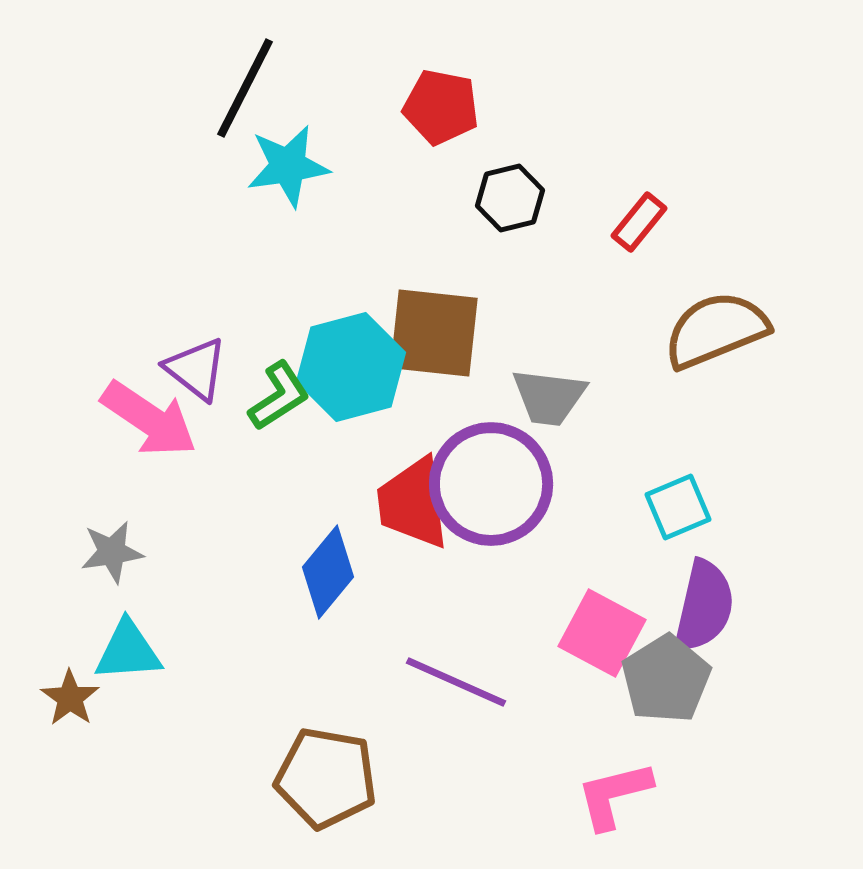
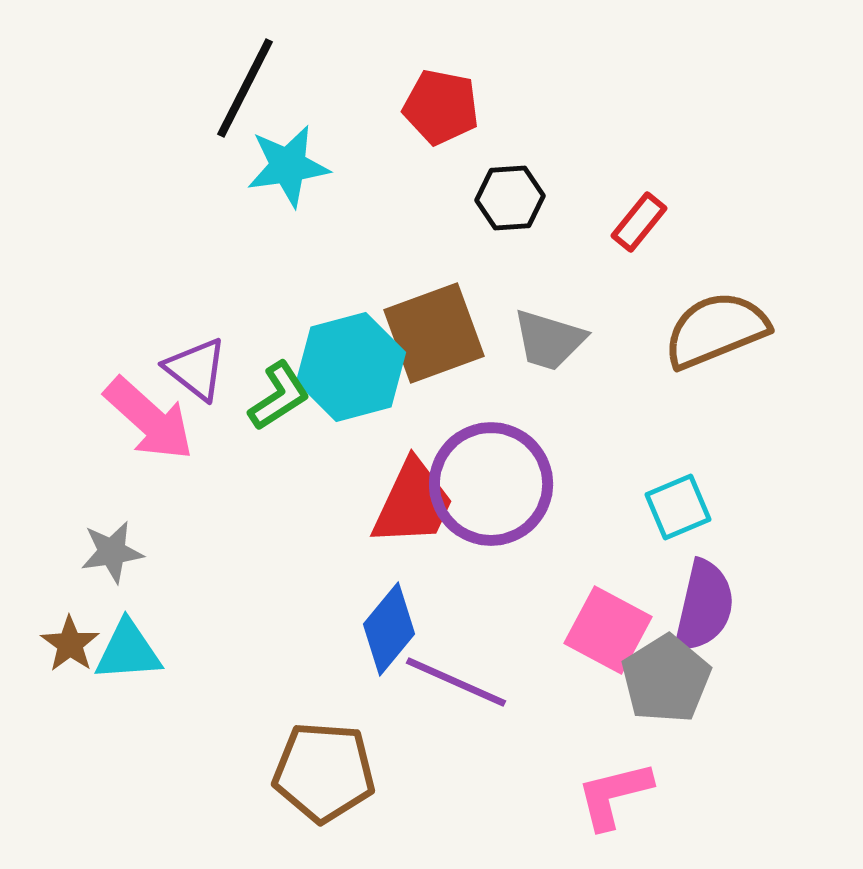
black hexagon: rotated 10 degrees clockwise
brown square: rotated 26 degrees counterclockwise
gray trapezoid: moved 57 px up; rotated 10 degrees clockwise
pink arrow: rotated 8 degrees clockwise
red trapezoid: rotated 148 degrees counterclockwise
blue diamond: moved 61 px right, 57 px down
pink square: moved 6 px right, 3 px up
brown star: moved 54 px up
brown pentagon: moved 2 px left, 6 px up; rotated 6 degrees counterclockwise
